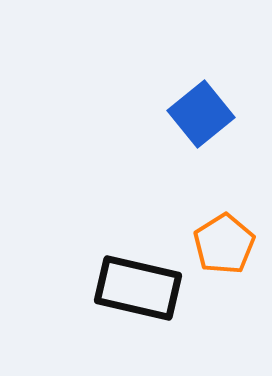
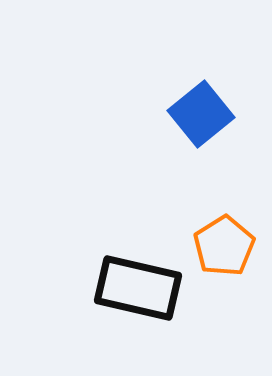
orange pentagon: moved 2 px down
